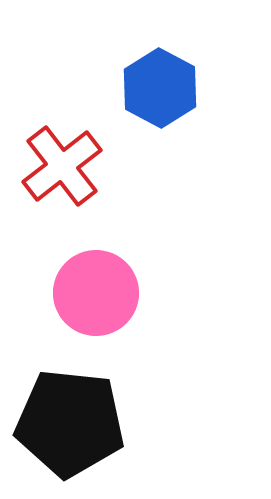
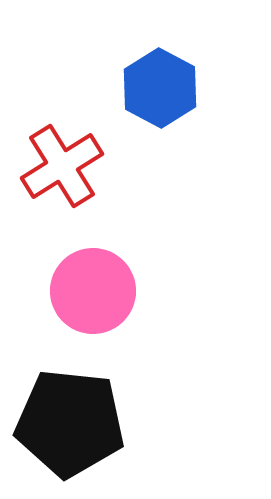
red cross: rotated 6 degrees clockwise
pink circle: moved 3 px left, 2 px up
